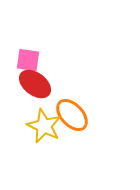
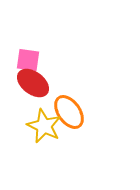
red ellipse: moved 2 px left, 1 px up
orange ellipse: moved 3 px left, 3 px up; rotated 8 degrees clockwise
